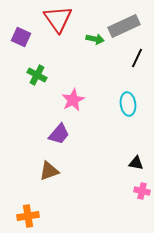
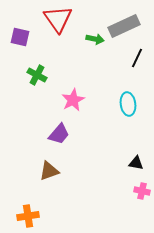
purple square: moved 1 px left; rotated 12 degrees counterclockwise
